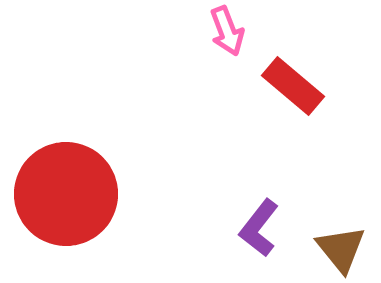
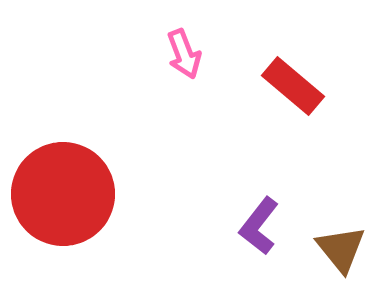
pink arrow: moved 43 px left, 23 px down
red circle: moved 3 px left
purple L-shape: moved 2 px up
